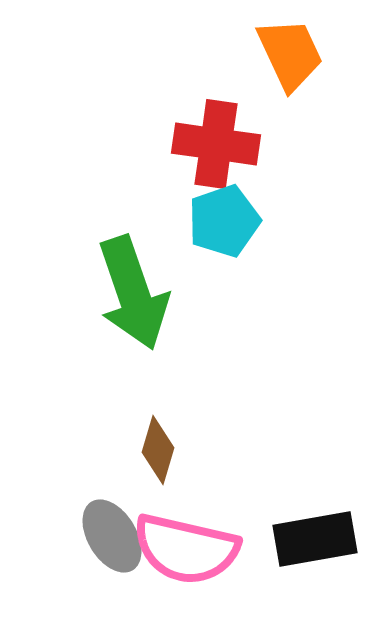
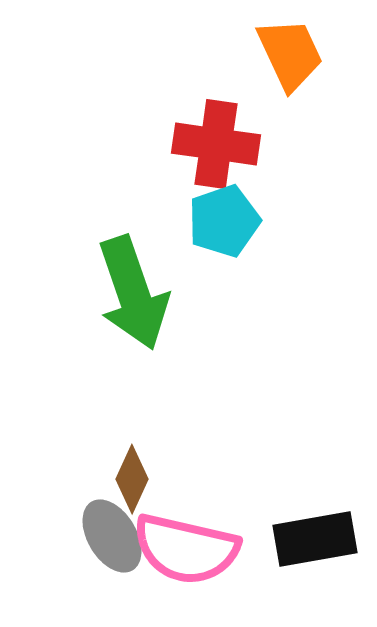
brown diamond: moved 26 px left, 29 px down; rotated 8 degrees clockwise
